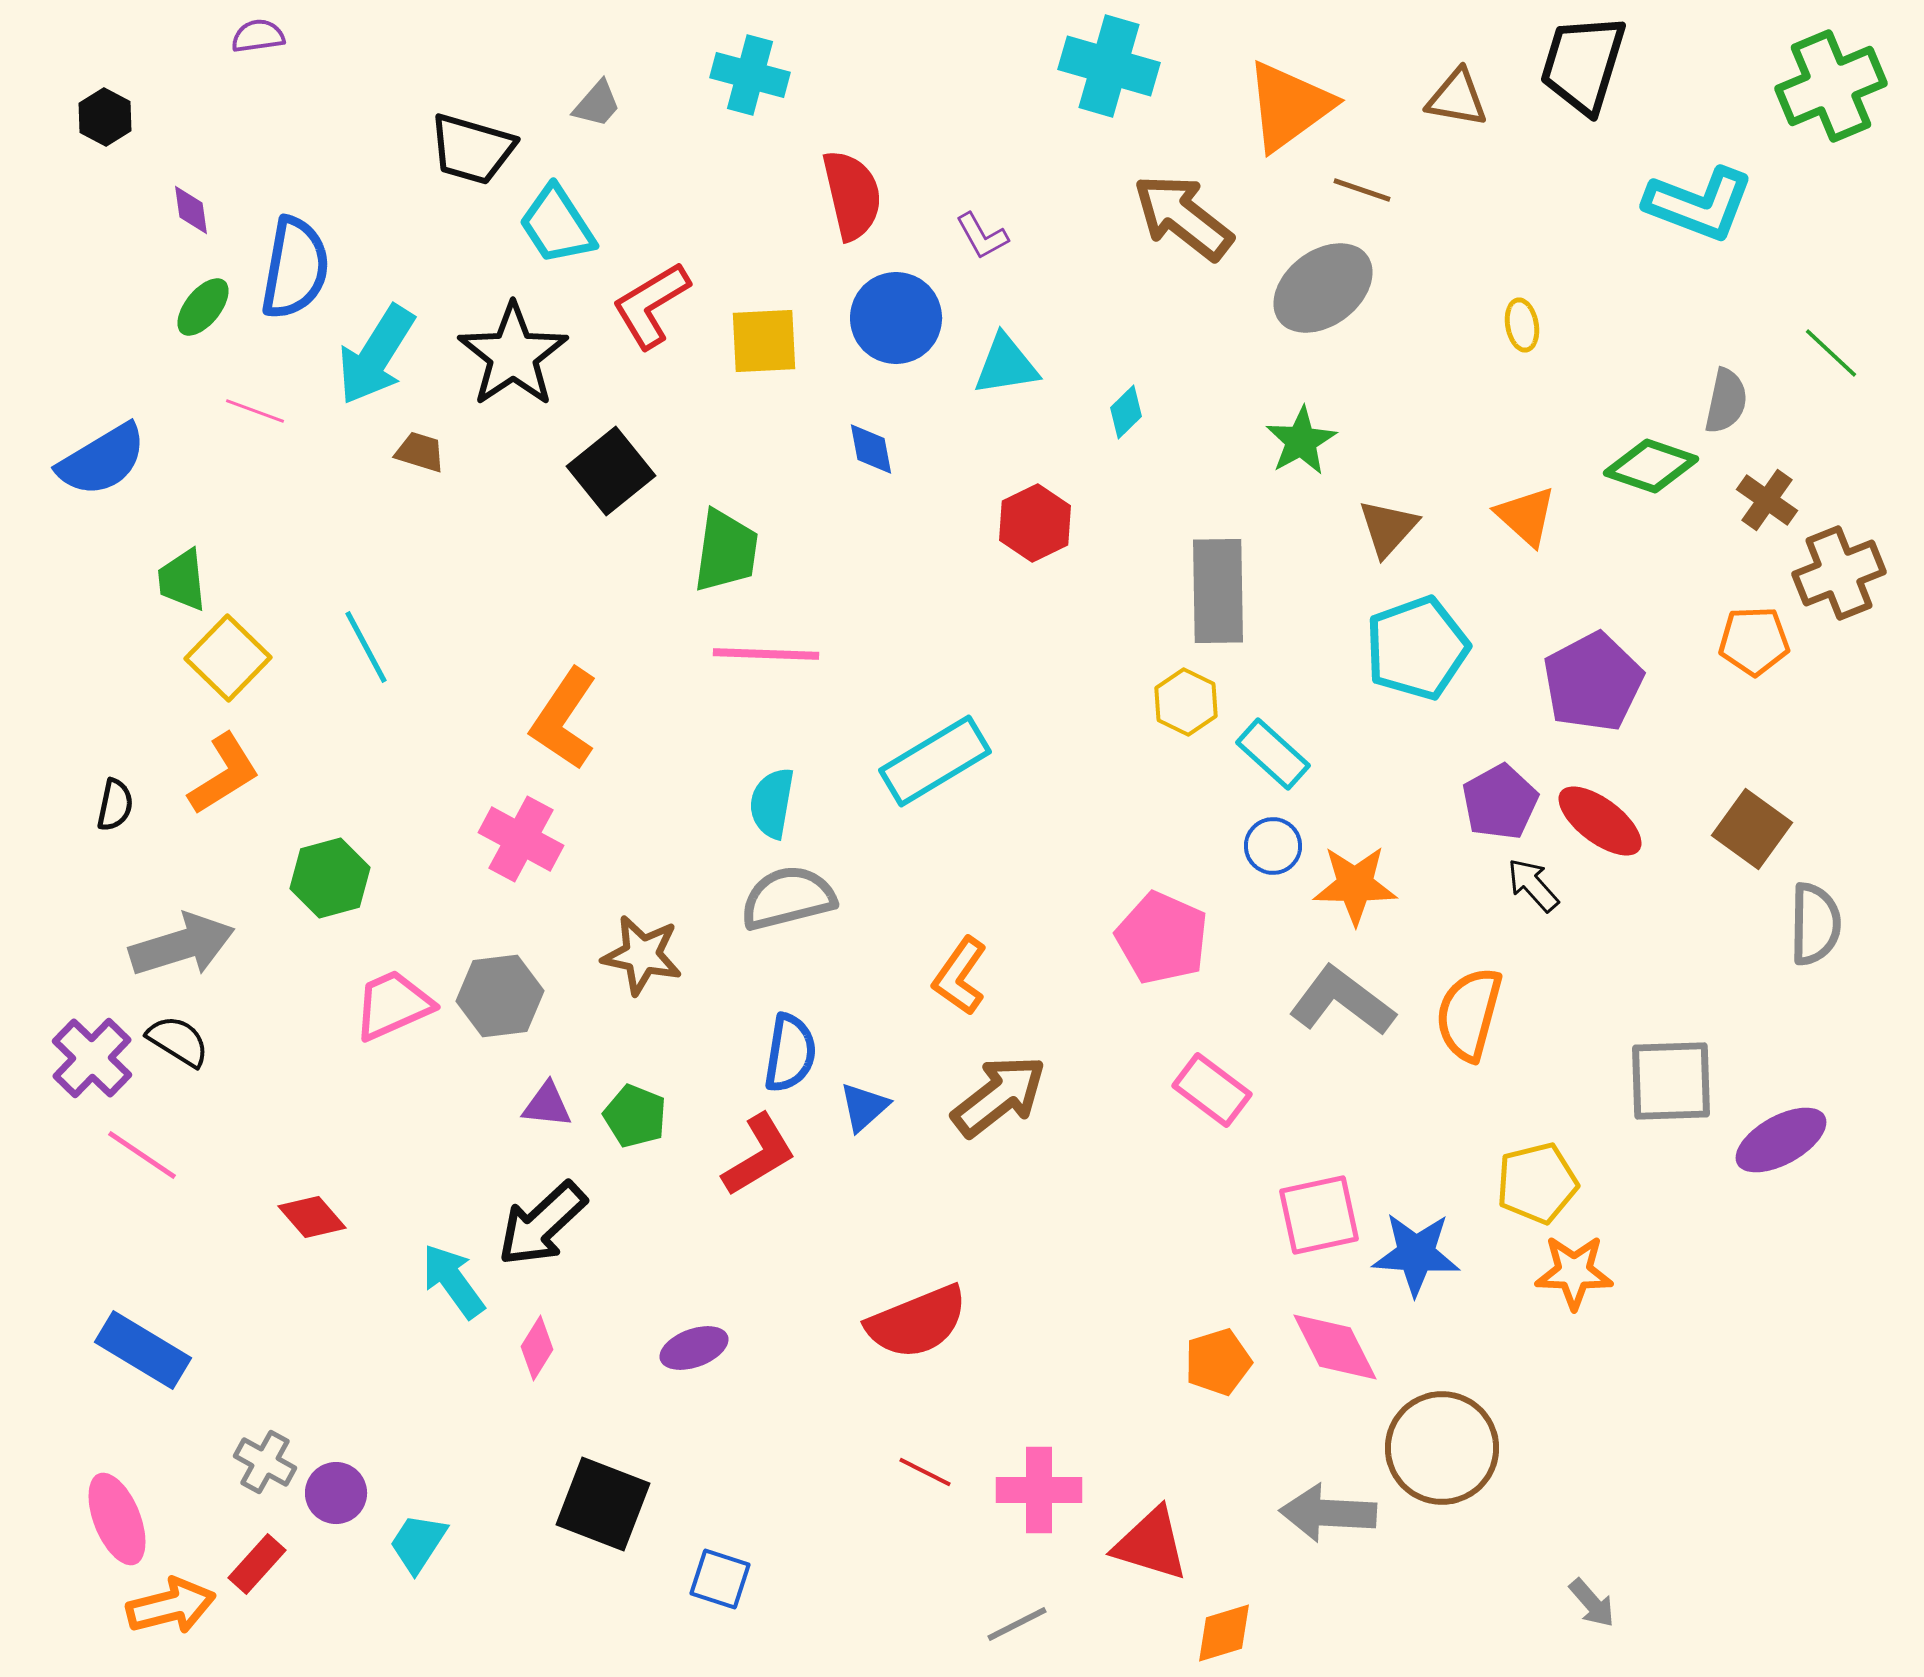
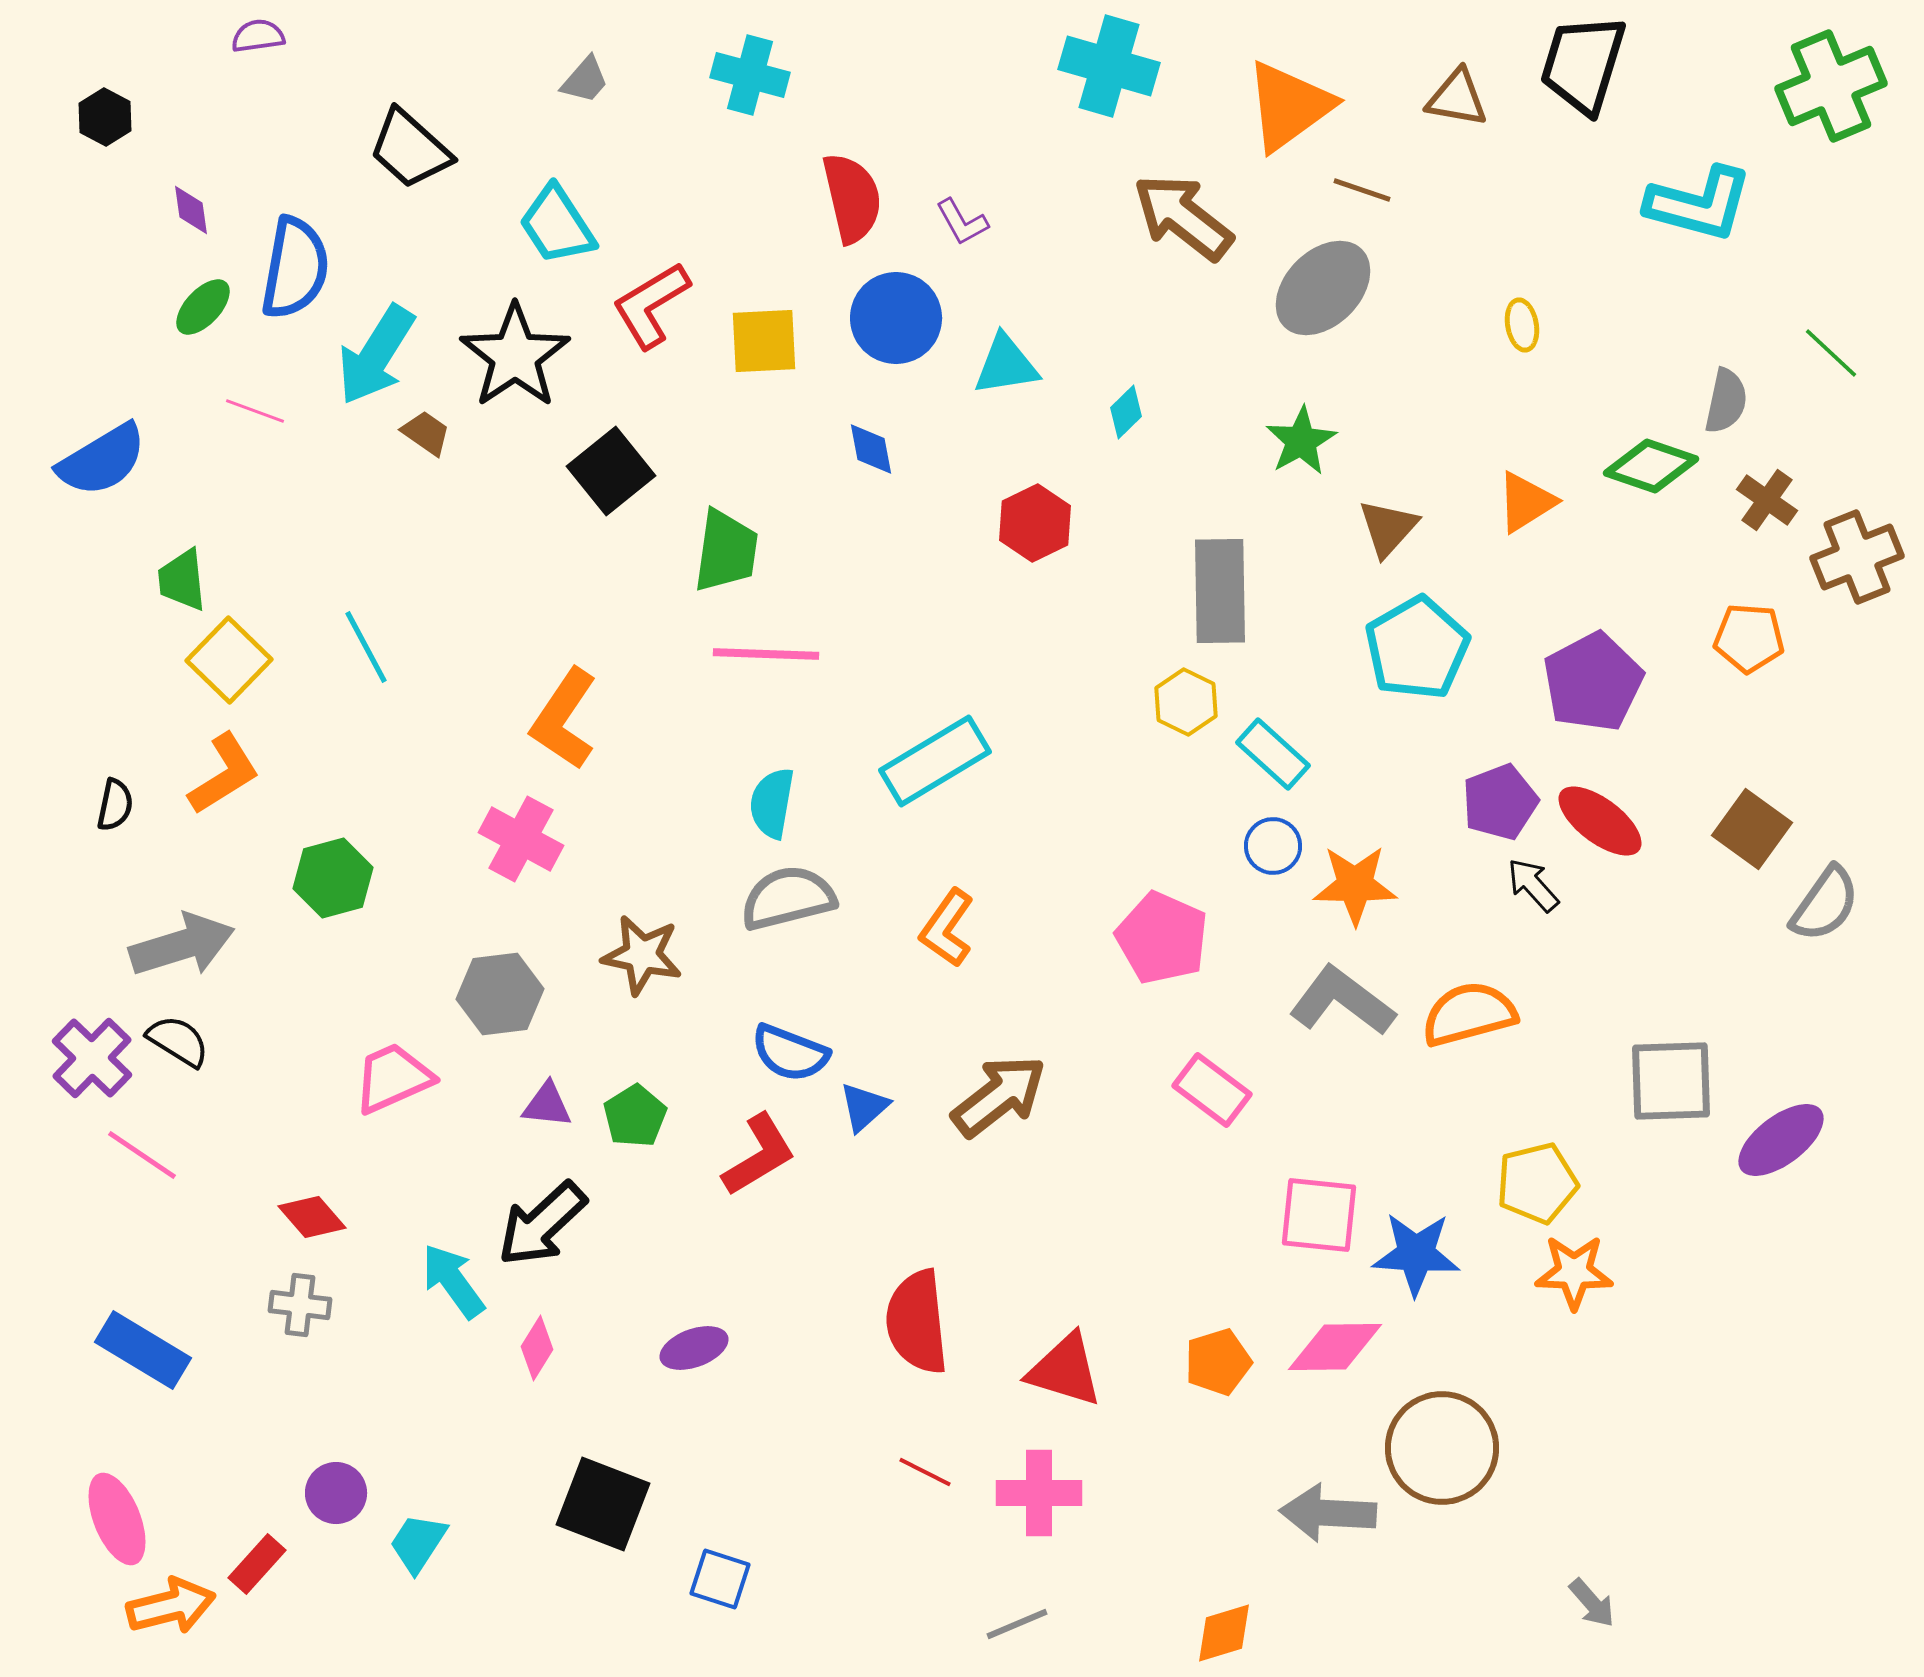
gray trapezoid at (597, 104): moved 12 px left, 24 px up
black trapezoid at (472, 149): moved 62 px left; rotated 26 degrees clockwise
red semicircle at (852, 195): moved 3 px down
cyan L-shape at (1699, 204): rotated 6 degrees counterclockwise
purple L-shape at (982, 236): moved 20 px left, 14 px up
gray ellipse at (1323, 288): rotated 8 degrees counterclockwise
green ellipse at (203, 307): rotated 4 degrees clockwise
black star at (513, 355): moved 2 px right, 1 px down
brown trapezoid at (420, 452): moved 6 px right, 19 px up; rotated 18 degrees clockwise
orange triangle at (1526, 516): moved 14 px up; rotated 46 degrees clockwise
brown cross at (1839, 573): moved 18 px right, 16 px up
gray rectangle at (1218, 591): moved 2 px right
orange pentagon at (1754, 641): moved 5 px left, 3 px up; rotated 6 degrees clockwise
cyan pentagon at (1417, 648): rotated 10 degrees counterclockwise
yellow square at (228, 658): moved 1 px right, 2 px down
purple pentagon at (1500, 802): rotated 8 degrees clockwise
green hexagon at (330, 878): moved 3 px right
gray semicircle at (1815, 924): moved 10 px right, 20 px up; rotated 34 degrees clockwise
orange L-shape at (960, 976): moved 13 px left, 48 px up
gray hexagon at (500, 996): moved 2 px up
pink trapezoid at (393, 1005): moved 73 px down
orange semicircle at (1469, 1014): rotated 60 degrees clockwise
blue semicircle at (790, 1053): rotated 102 degrees clockwise
green pentagon at (635, 1116): rotated 18 degrees clockwise
purple ellipse at (1781, 1140): rotated 8 degrees counterclockwise
pink square at (1319, 1215): rotated 18 degrees clockwise
red semicircle at (917, 1322): rotated 106 degrees clockwise
pink diamond at (1335, 1347): rotated 64 degrees counterclockwise
gray cross at (265, 1462): moved 35 px right, 157 px up; rotated 22 degrees counterclockwise
pink cross at (1039, 1490): moved 3 px down
red triangle at (1151, 1544): moved 86 px left, 174 px up
gray line at (1017, 1624): rotated 4 degrees clockwise
